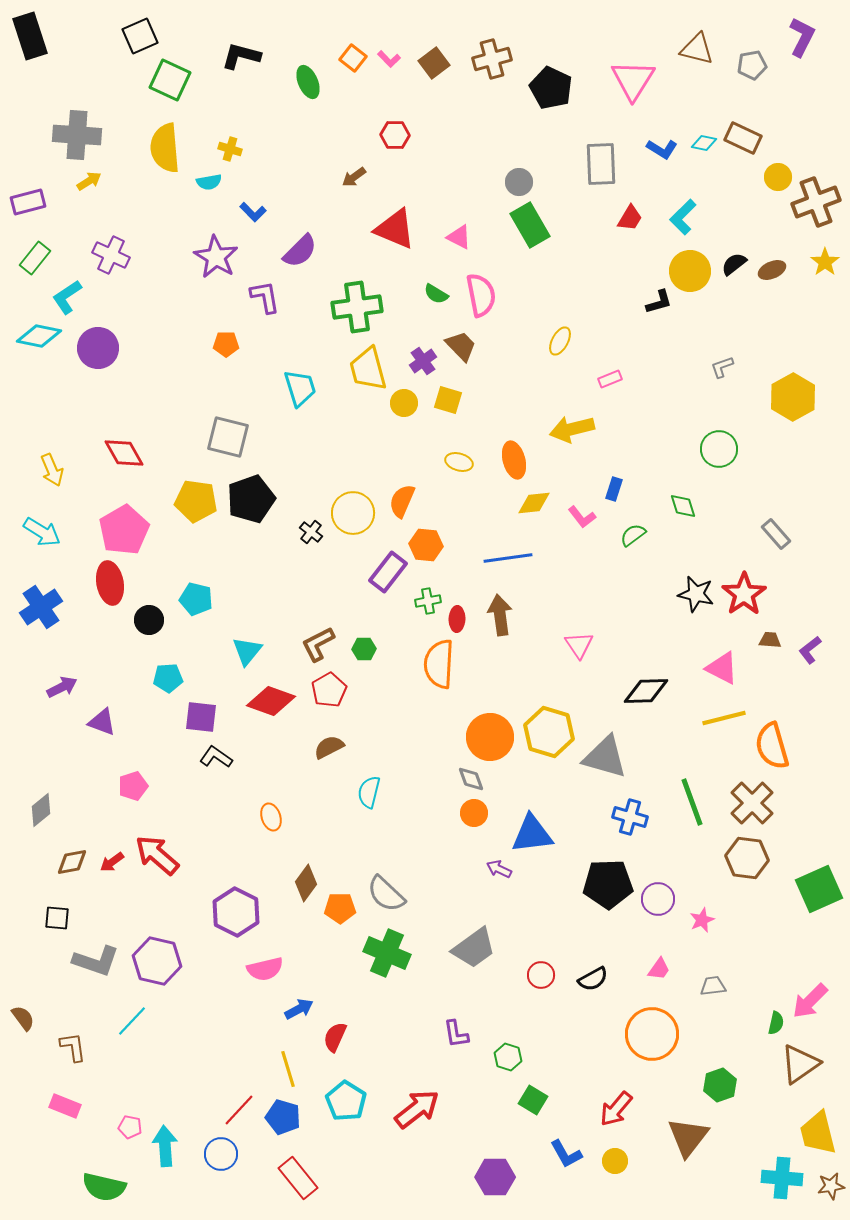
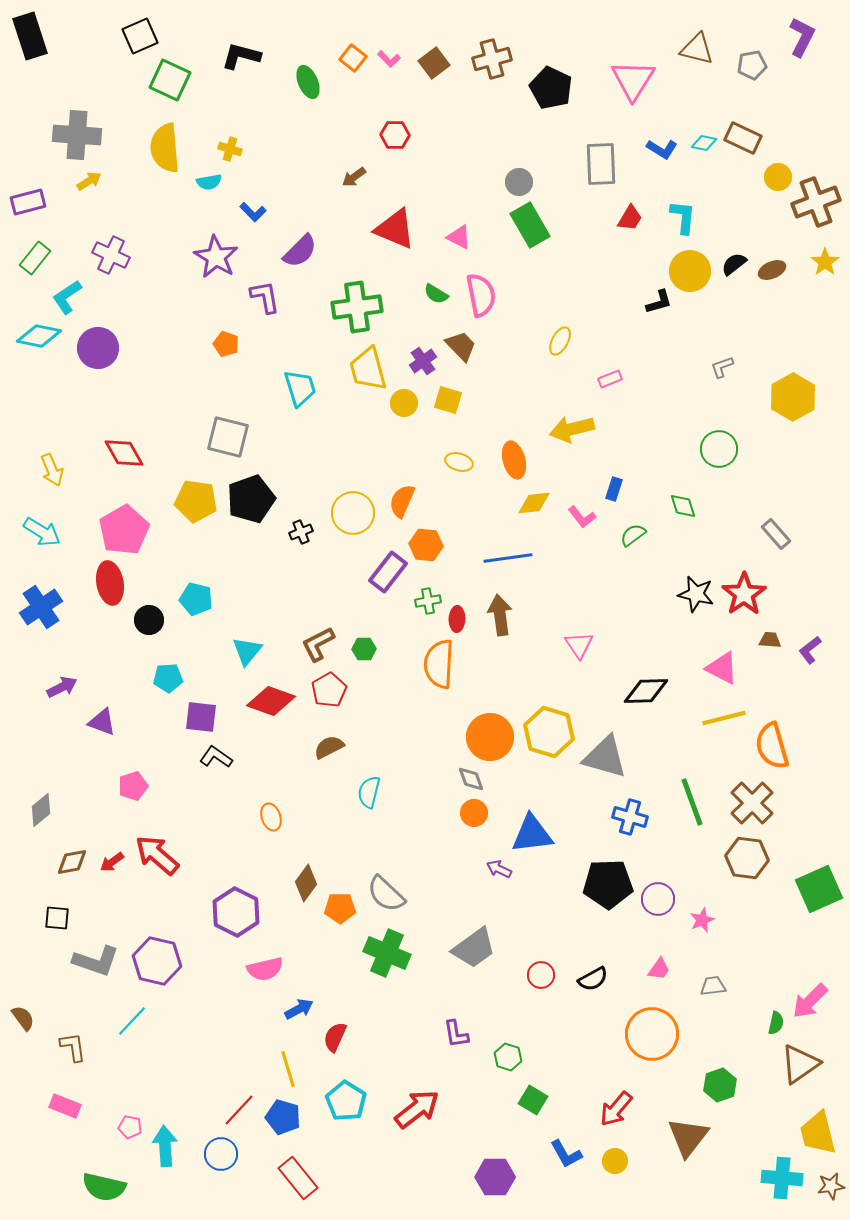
cyan L-shape at (683, 217): rotated 141 degrees clockwise
orange pentagon at (226, 344): rotated 20 degrees clockwise
black cross at (311, 532): moved 10 px left; rotated 30 degrees clockwise
